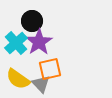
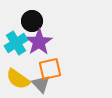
cyan cross: rotated 10 degrees clockwise
